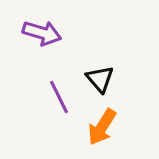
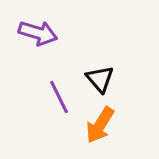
purple arrow: moved 4 px left
orange arrow: moved 2 px left, 2 px up
